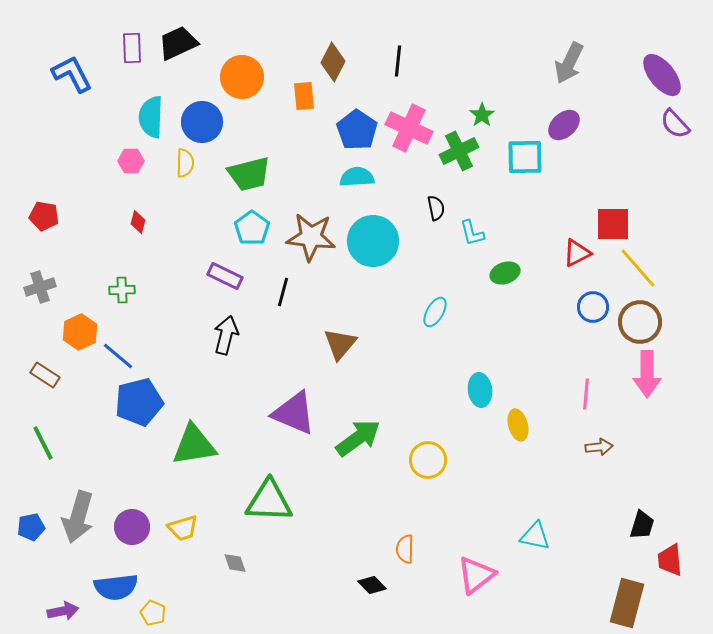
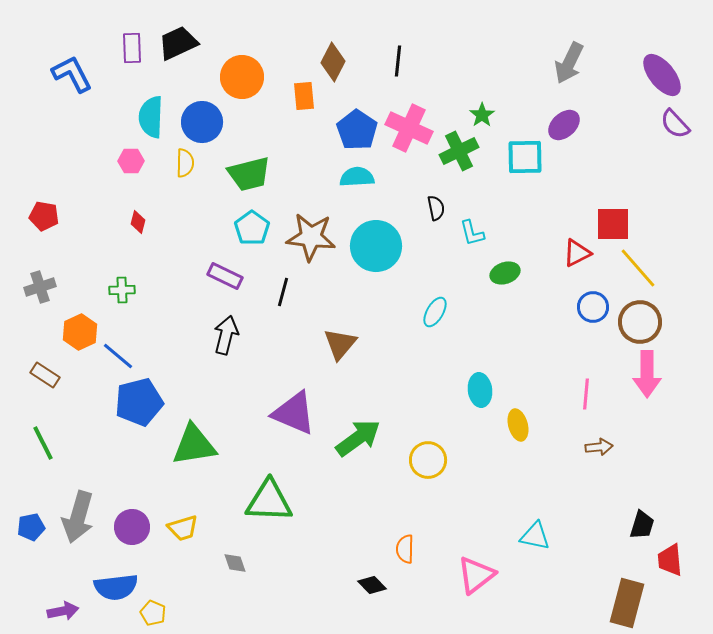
cyan circle at (373, 241): moved 3 px right, 5 px down
